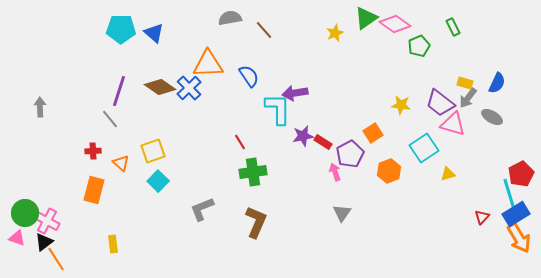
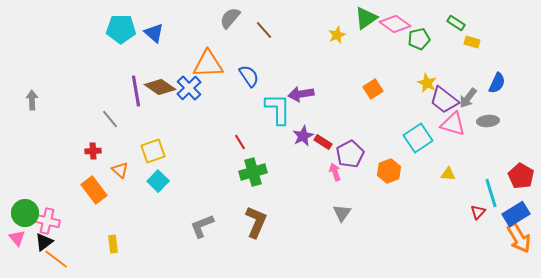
gray semicircle at (230, 18): rotated 40 degrees counterclockwise
green rectangle at (453, 27): moved 3 px right, 4 px up; rotated 30 degrees counterclockwise
yellow star at (335, 33): moved 2 px right, 2 px down
green pentagon at (419, 46): moved 7 px up; rotated 10 degrees clockwise
yellow rectangle at (465, 83): moved 7 px right, 41 px up
purple line at (119, 91): moved 17 px right; rotated 28 degrees counterclockwise
purple arrow at (295, 93): moved 6 px right, 1 px down
purple trapezoid at (440, 103): moved 4 px right, 3 px up
yellow star at (401, 105): moved 26 px right, 22 px up; rotated 18 degrees clockwise
gray arrow at (40, 107): moved 8 px left, 7 px up
gray ellipse at (492, 117): moved 4 px left, 4 px down; rotated 35 degrees counterclockwise
orange square at (373, 133): moved 44 px up
purple star at (303, 136): rotated 15 degrees counterclockwise
cyan square at (424, 148): moved 6 px left, 10 px up
orange triangle at (121, 163): moved 1 px left, 7 px down
green cross at (253, 172): rotated 8 degrees counterclockwise
yellow triangle at (448, 174): rotated 21 degrees clockwise
red pentagon at (521, 174): moved 2 px down; rotated 15 degrees counterclockwise
orange rectangle at (94, 190): rotated 52 degrees counterclockwise
cyan line at (509, 193): moved 18 px left
gray L-shape at (202, 209): moved 17 px down
red triangle at (482, 217): moved 4 px left, 5 px up
pink cross at (47, 221): rotated 15 degrees counterclockwise
pink triangle at (17, 238): rotated 30 degrees clockwise
orange line at (56, 259): rotated 20 degrees counterclockwise
